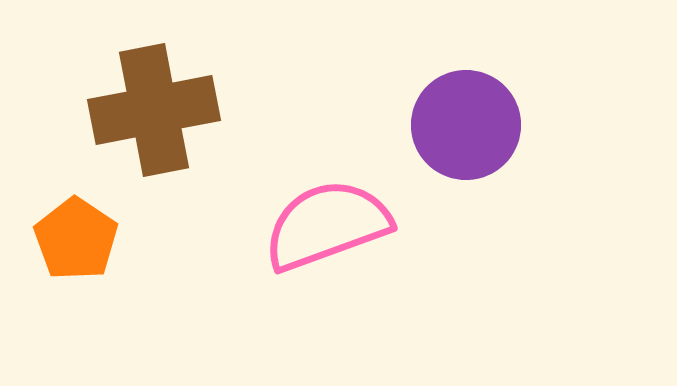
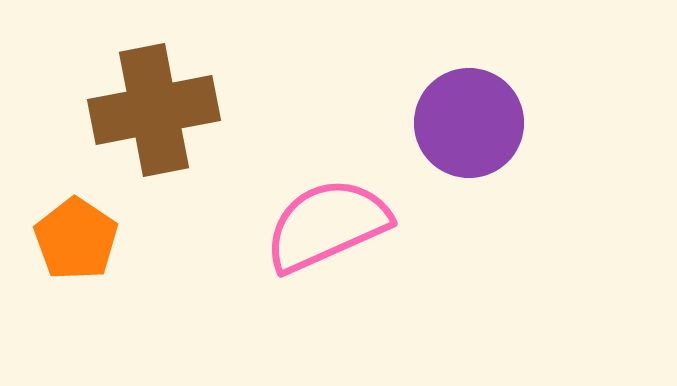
purple circle: moved 3 px right, 2 px up
pink semicircle: rotated 4 degrees counterclockwise
